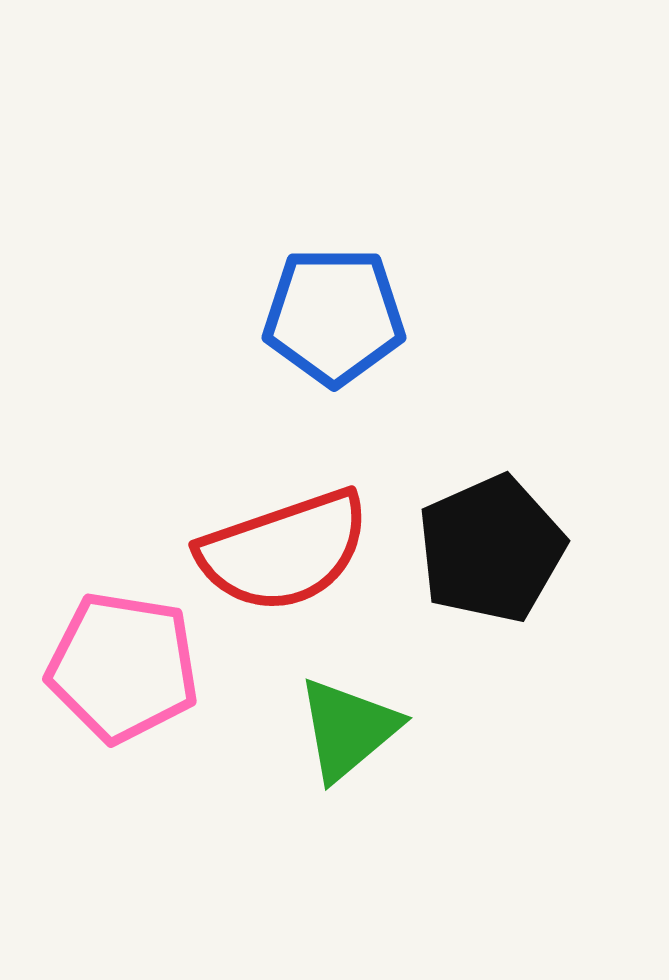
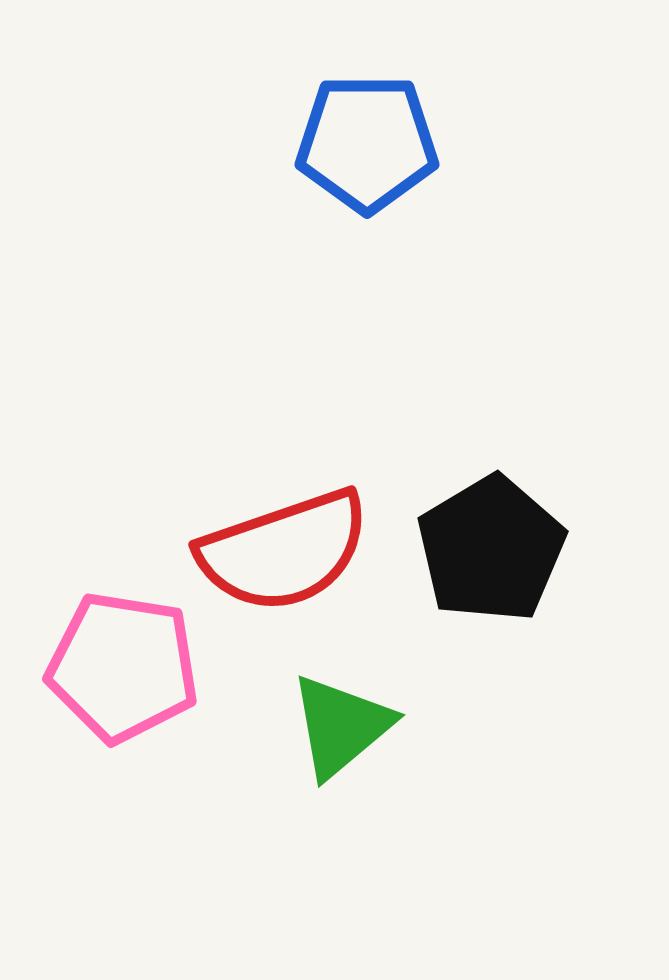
blue pentagon: moved 33 px right, 173 px up
black pentagon: rotated 7 degrees counterclockwise
green triangle: moved 7 px left, 3 px up
